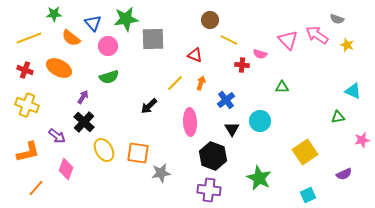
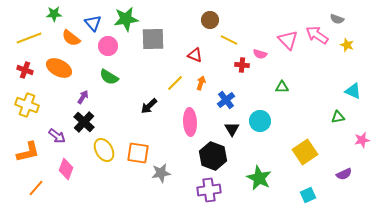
green semicircle at (109, 77): rotated 48 degrees clockwise
purple cross at (209, 190): rotated 15 degrees counterclockwise
